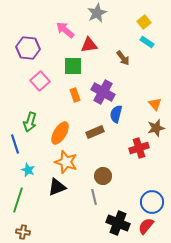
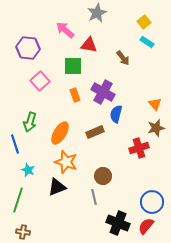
red triangle: rotated 18 degrees clockwise
